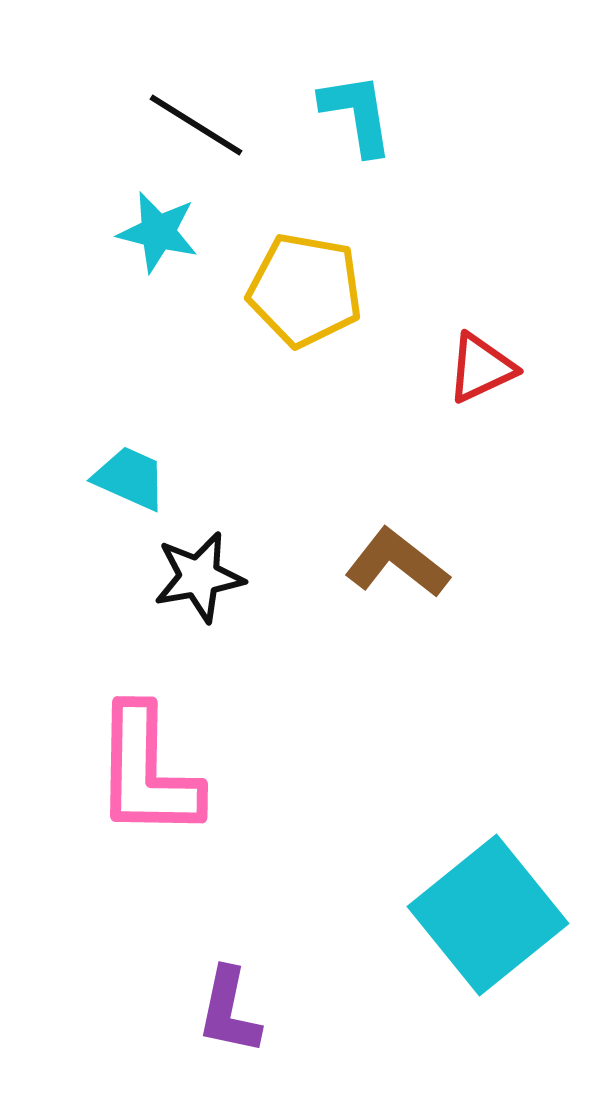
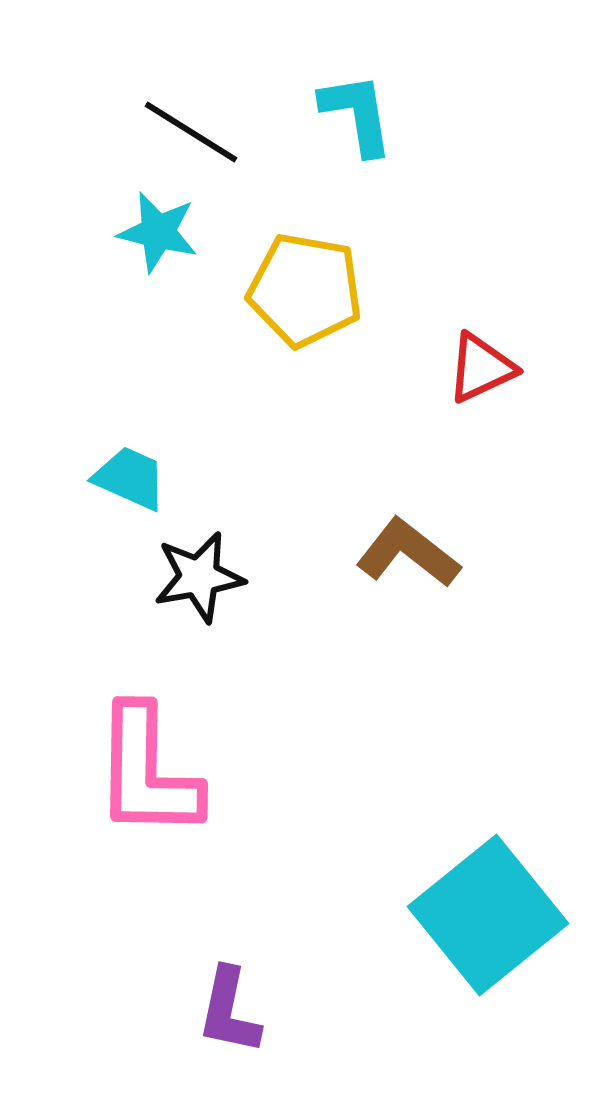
black line: moved 5 px left, 7 px down
brown L-shape: moved 11 px right, 10 px up
